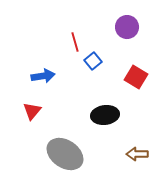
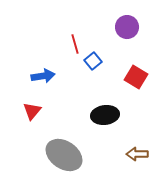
red line: moved 2 px down
gray ellipse: moved 1 px left, 1 px down
